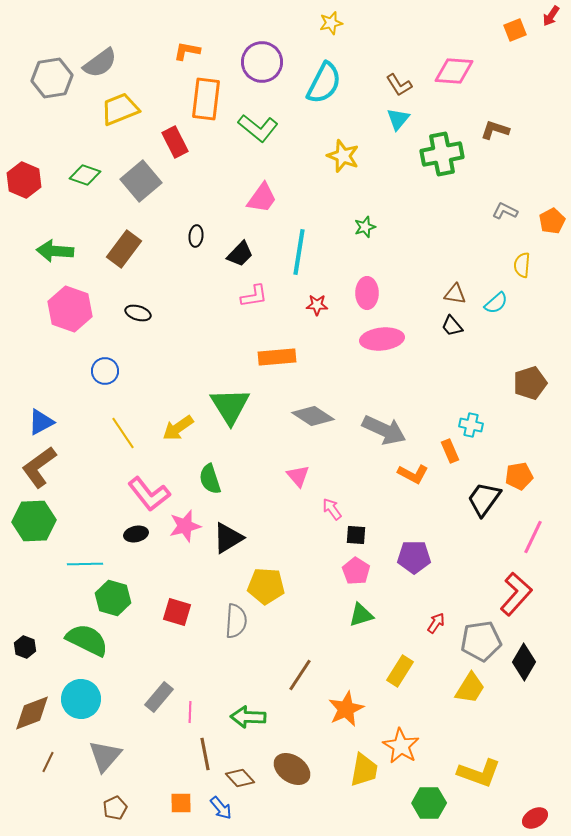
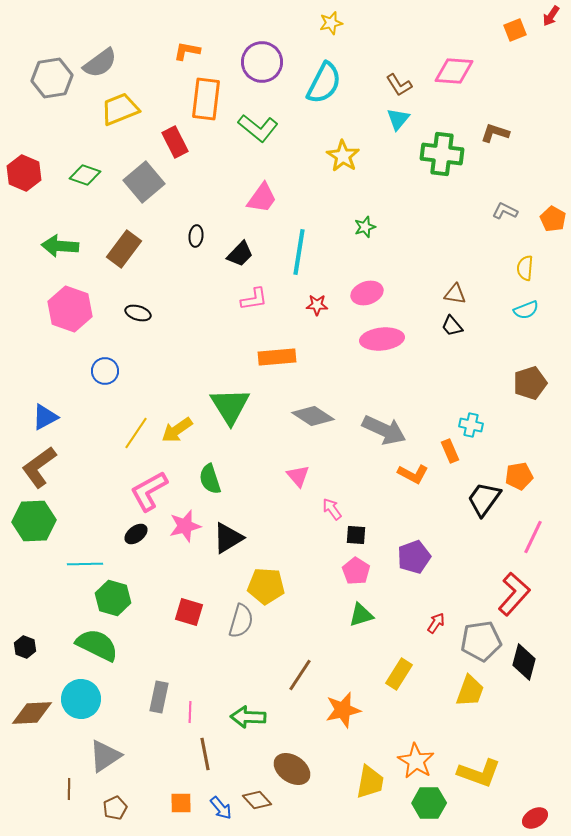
brown L-shape at (495, 130): moved 3 px down
green cross at (442, 154): rotated 18 degrees clockwise
yellow star at (343, 156): rotated 12 degrees clockwise
red hexagon at (24, 180): moved 7 px up
gray square at (141, 181): moved 3 px right, 1 px down
orange pentagon at (552, 221): moved 1 px right, 2 px up; rotated 15 degrees counterclockwise
green arrow at (55, 251): moved 5 px right, 5 px up
yellow semicircle at (522, 265): moved 3 px right, 3 px down
pink ellipse at (367, 293): rotated 72 degrees clockwise
pink L-shape at (254, 296): moved 3 px down
cyan semicircle at (496, 303): moved 30 px right, 7 px down; rotated 20 degrees clockwise
blue triangle at (41, 422): moved 4 px right, 5 px up
yellow arrow at (178, 428): moved 1 px left, 2 px down
yellow line at (123, 433): moved 13 px right; rotated 68 degrees clockwise
pink L-shape at (149, 494): moved 3 px up; rotated 99 degrees clockwise
black ellipse at (136, 534): rotated 25 degrees counterclockwise
purple pentagon at (414, 557): rotated 20 degrees counterclockwise
red L-shape at (516, 594): moved 2 px left
red square at (177, 612): moved 12 px right
gray semicircle at (236, 621): moved 5 px right; rotated 12 degrees clockwise
green semicircle at (87, 640): moved 10 px right, 5 px down
black diamond at (524, 662): rotated 15 degrees counterclockwise
yellow rectangle at (400, 671): moved 1 px left, 3 px down
yellow trapezoid at (470, 688): moved 3 px down; rotated 12 degrees counterclockwise
gray rectangle at (159, 697): rotated 28 degrees counterclockwise
orange star at (346, 709): moved 3 px left, 1 px down; rotated 12 degrees clockwise
brown diamond at (32, 713): rotated 18 degrees clockwise
orange star at (401, 746): moved 15 px right, 15 px down
gray triangle at (105, 756): rotated 15 degrees clockwise
brown line at (48, 762): moved 21 px right, 27 px down; rotated 25 degrees counterclockwise
yellow trapezoid at (364, 770): moved 6 px right, 12 px down
brown diamond at (240, 778): moved 17 px right, 22 px down
